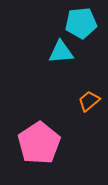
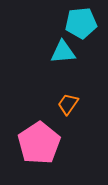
cyan triangle: moved 2 px right
orange trapezoid: moved 21 px left, 3 px down; rotated 15 degrees counterclockwise
